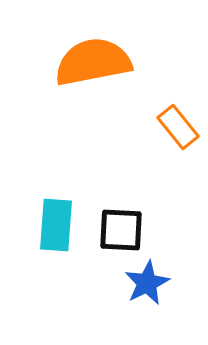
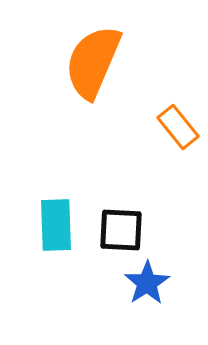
orange semicircle: rotated 56 degrees counterclockwise
cyan rectangle: rotated 6 degrees counterclockwise
blue star: rotated 6 degrees counterclockwise
